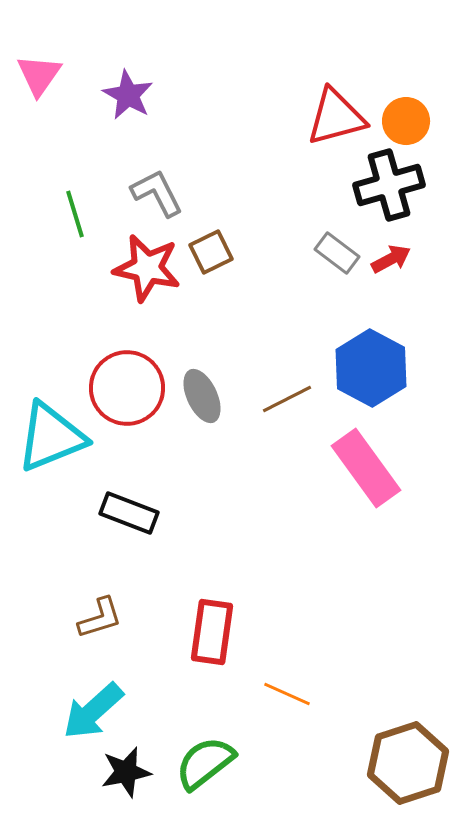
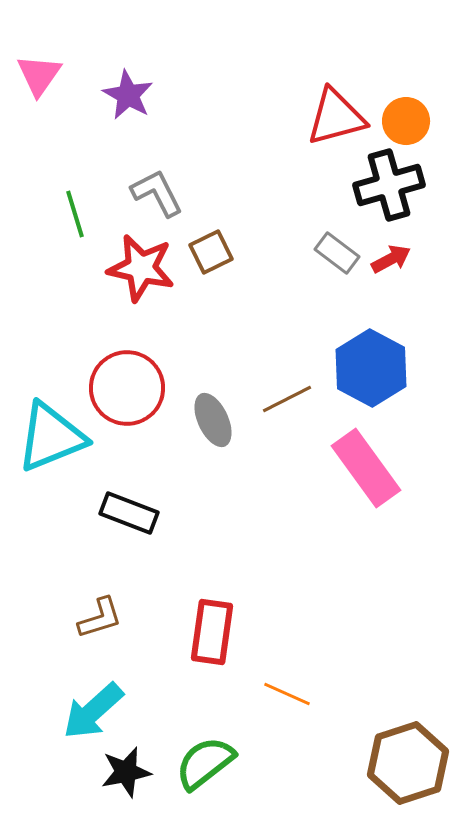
red star: moved 6 px left
gray ellipse: moved 11 px right, 24 px down
